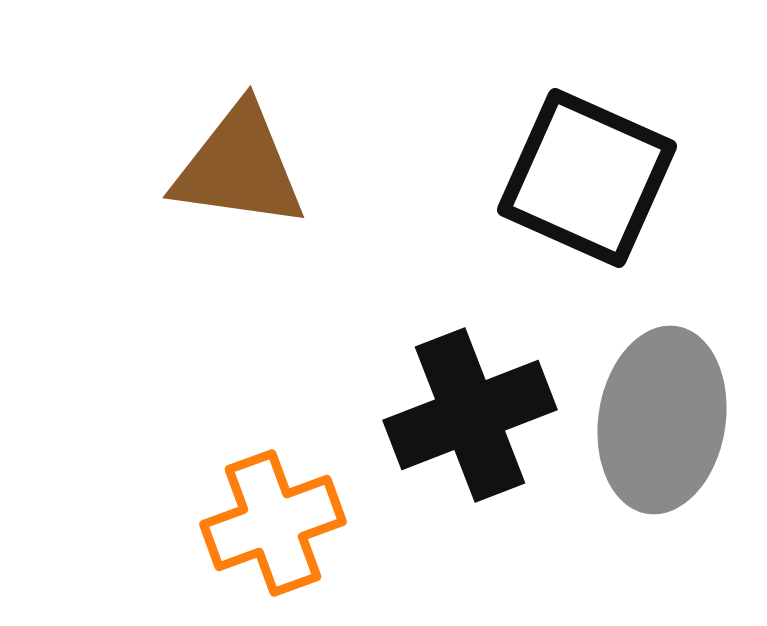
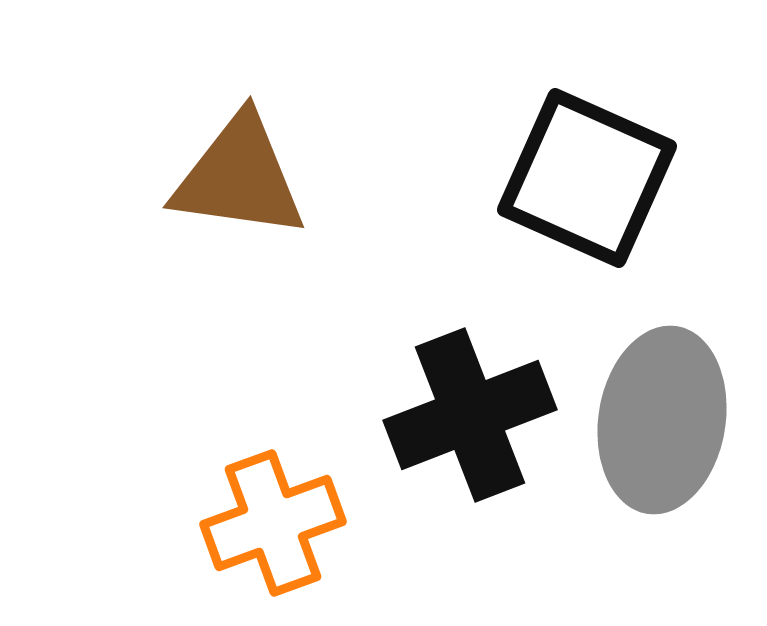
brown triangle: moved 10 px down
